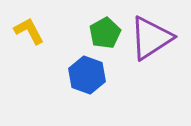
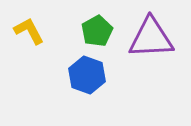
green pentagon: moved 8 px left, 2 px up
purple triangle: rotated 30 degrees clockwise
